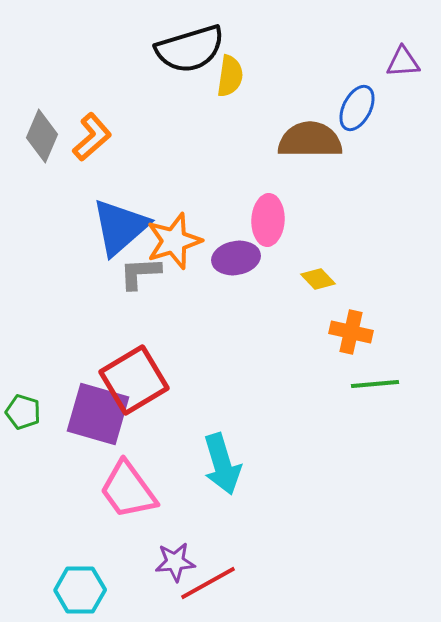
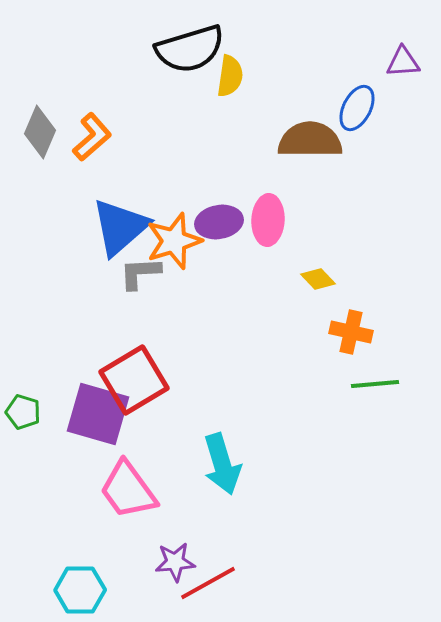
gray diamond: moved 2 px left, 4 px up
purple ellipse: moved 17 px left, 36 px up
